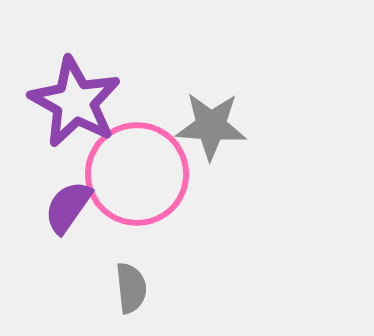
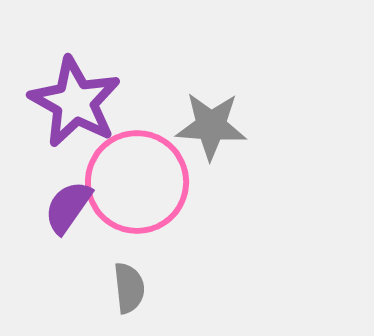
pink circle: moved 8 px down
gray semicircle: moved 2 px left
